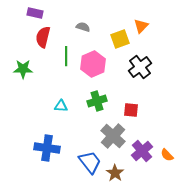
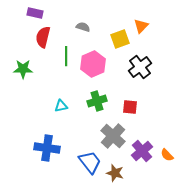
cyan triangle: rotated 16 degrees counterclockwise
red square: moved 1 px left, 3 px up
brown star: rotated 18 degrees counterclockwise
